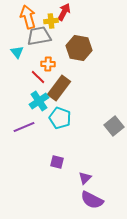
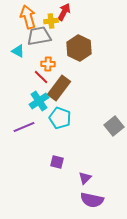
brown hexagon: rotated 15 degrees clockwise
cyan triangle: moved 1 px right, 1 px up; rotated 24 degrees counterclockwise
red line: moved 3 px right
purple semicircle: rotated 15 degrees counterclockwise
